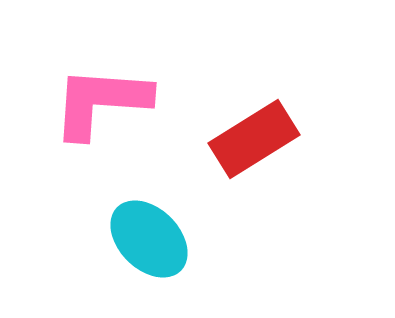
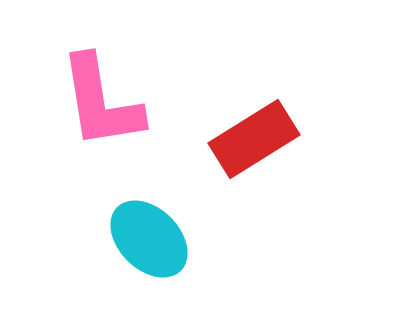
pink L-shape: rotated 103 degrees counterclockwise
